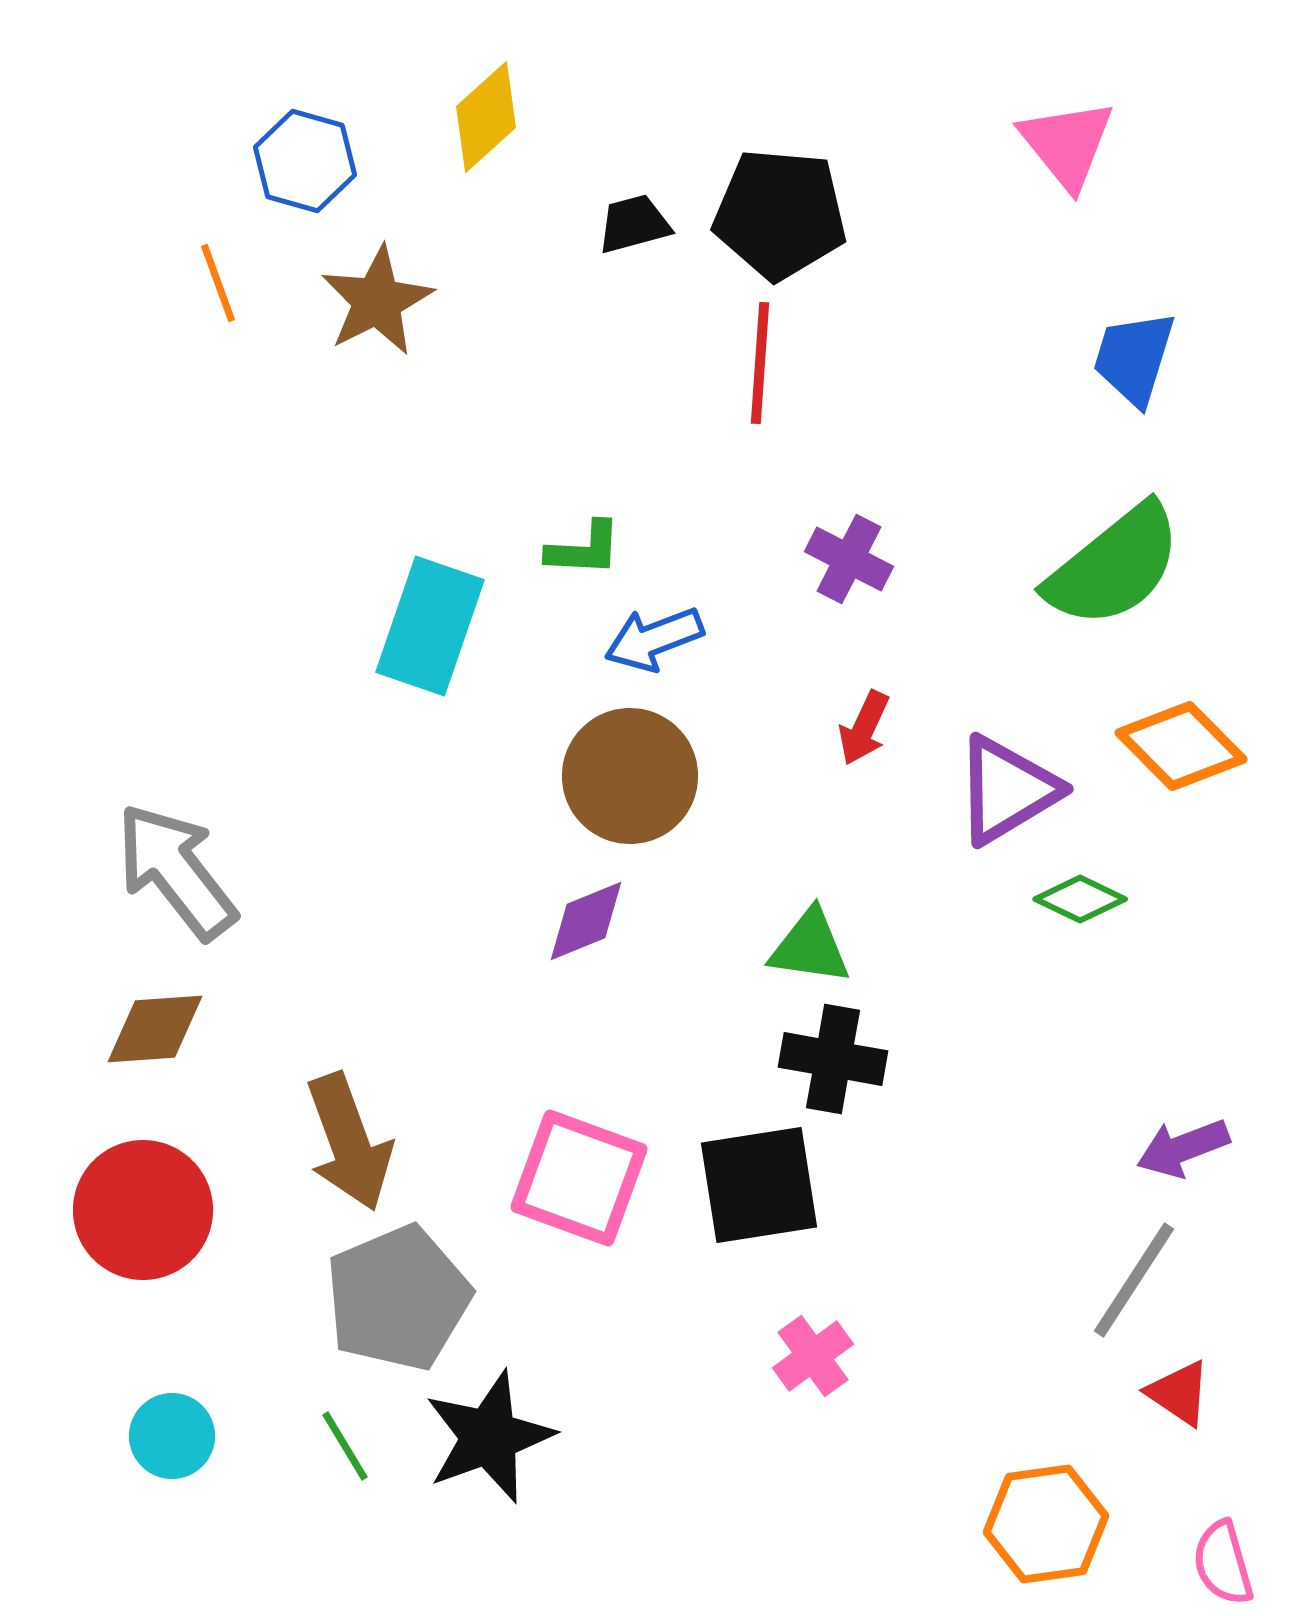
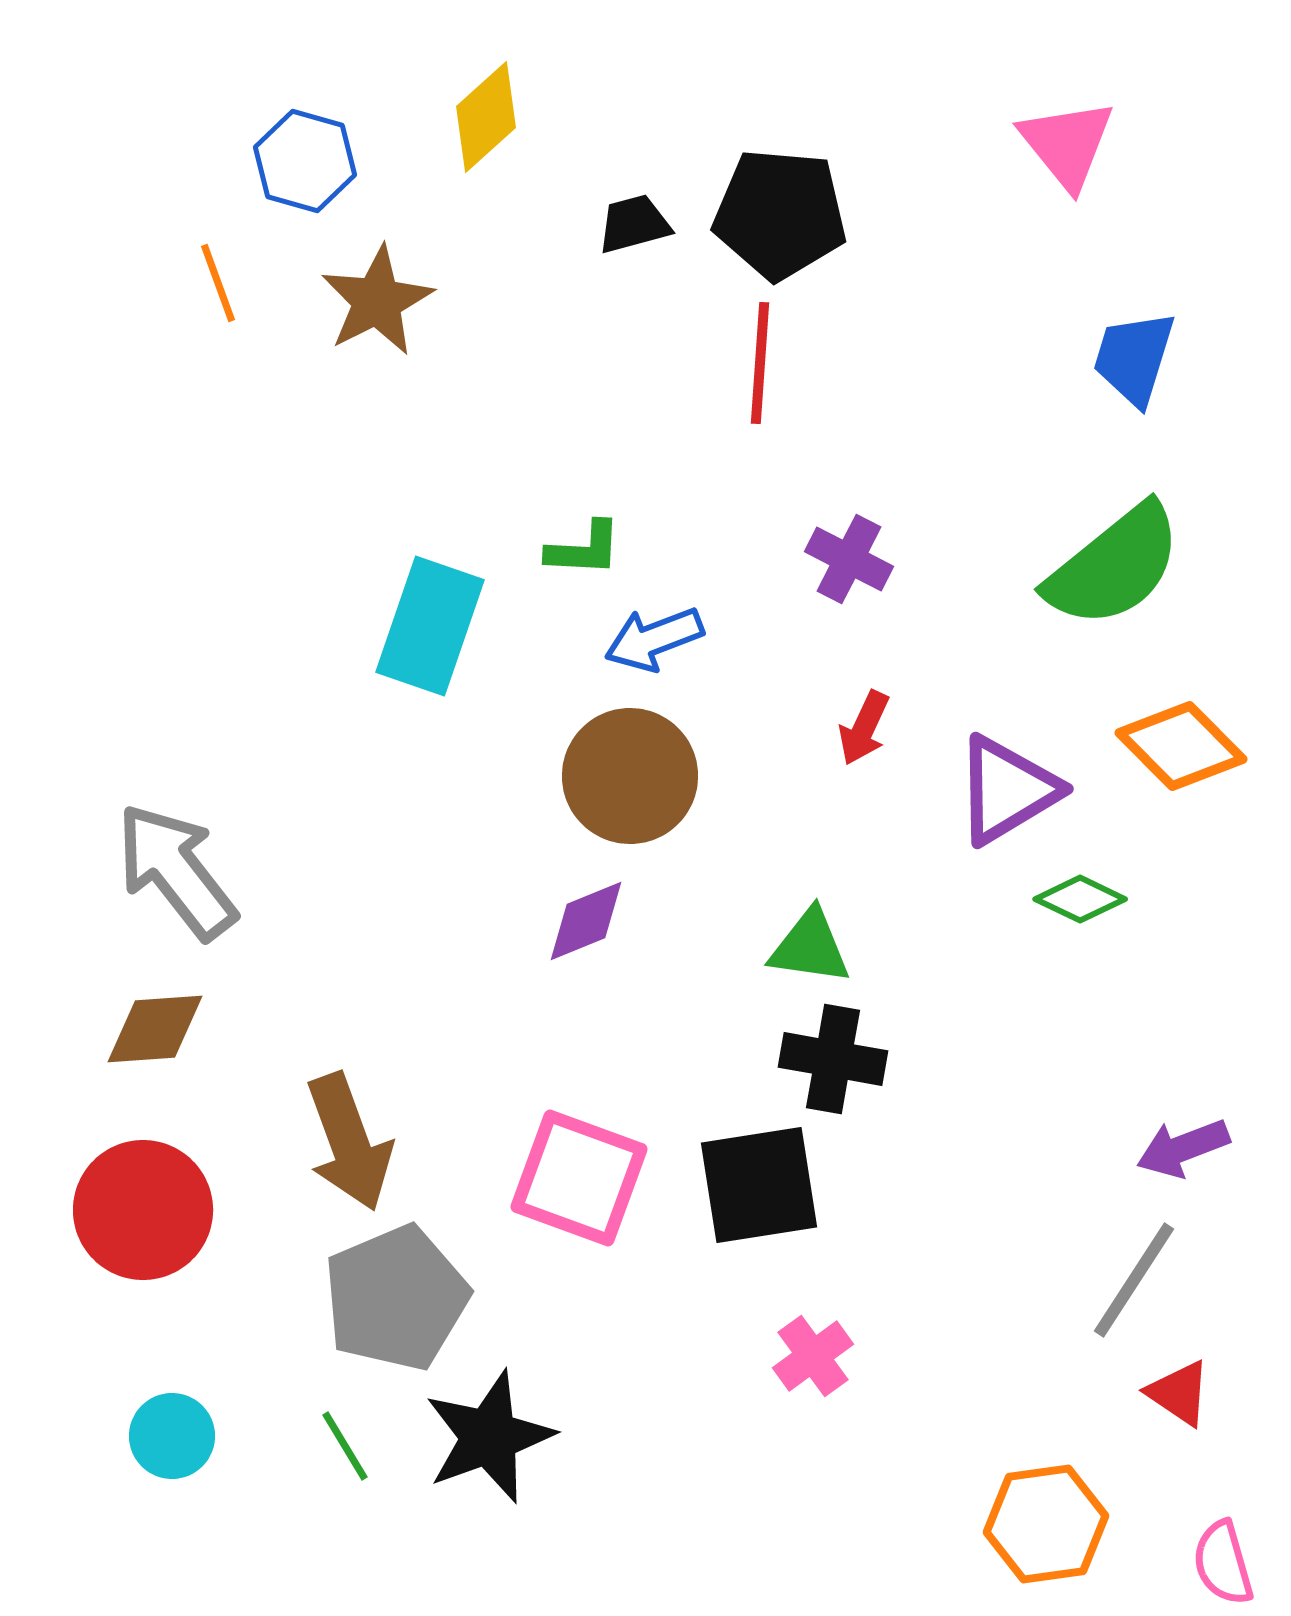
gray pentagon: moved 2 px left
